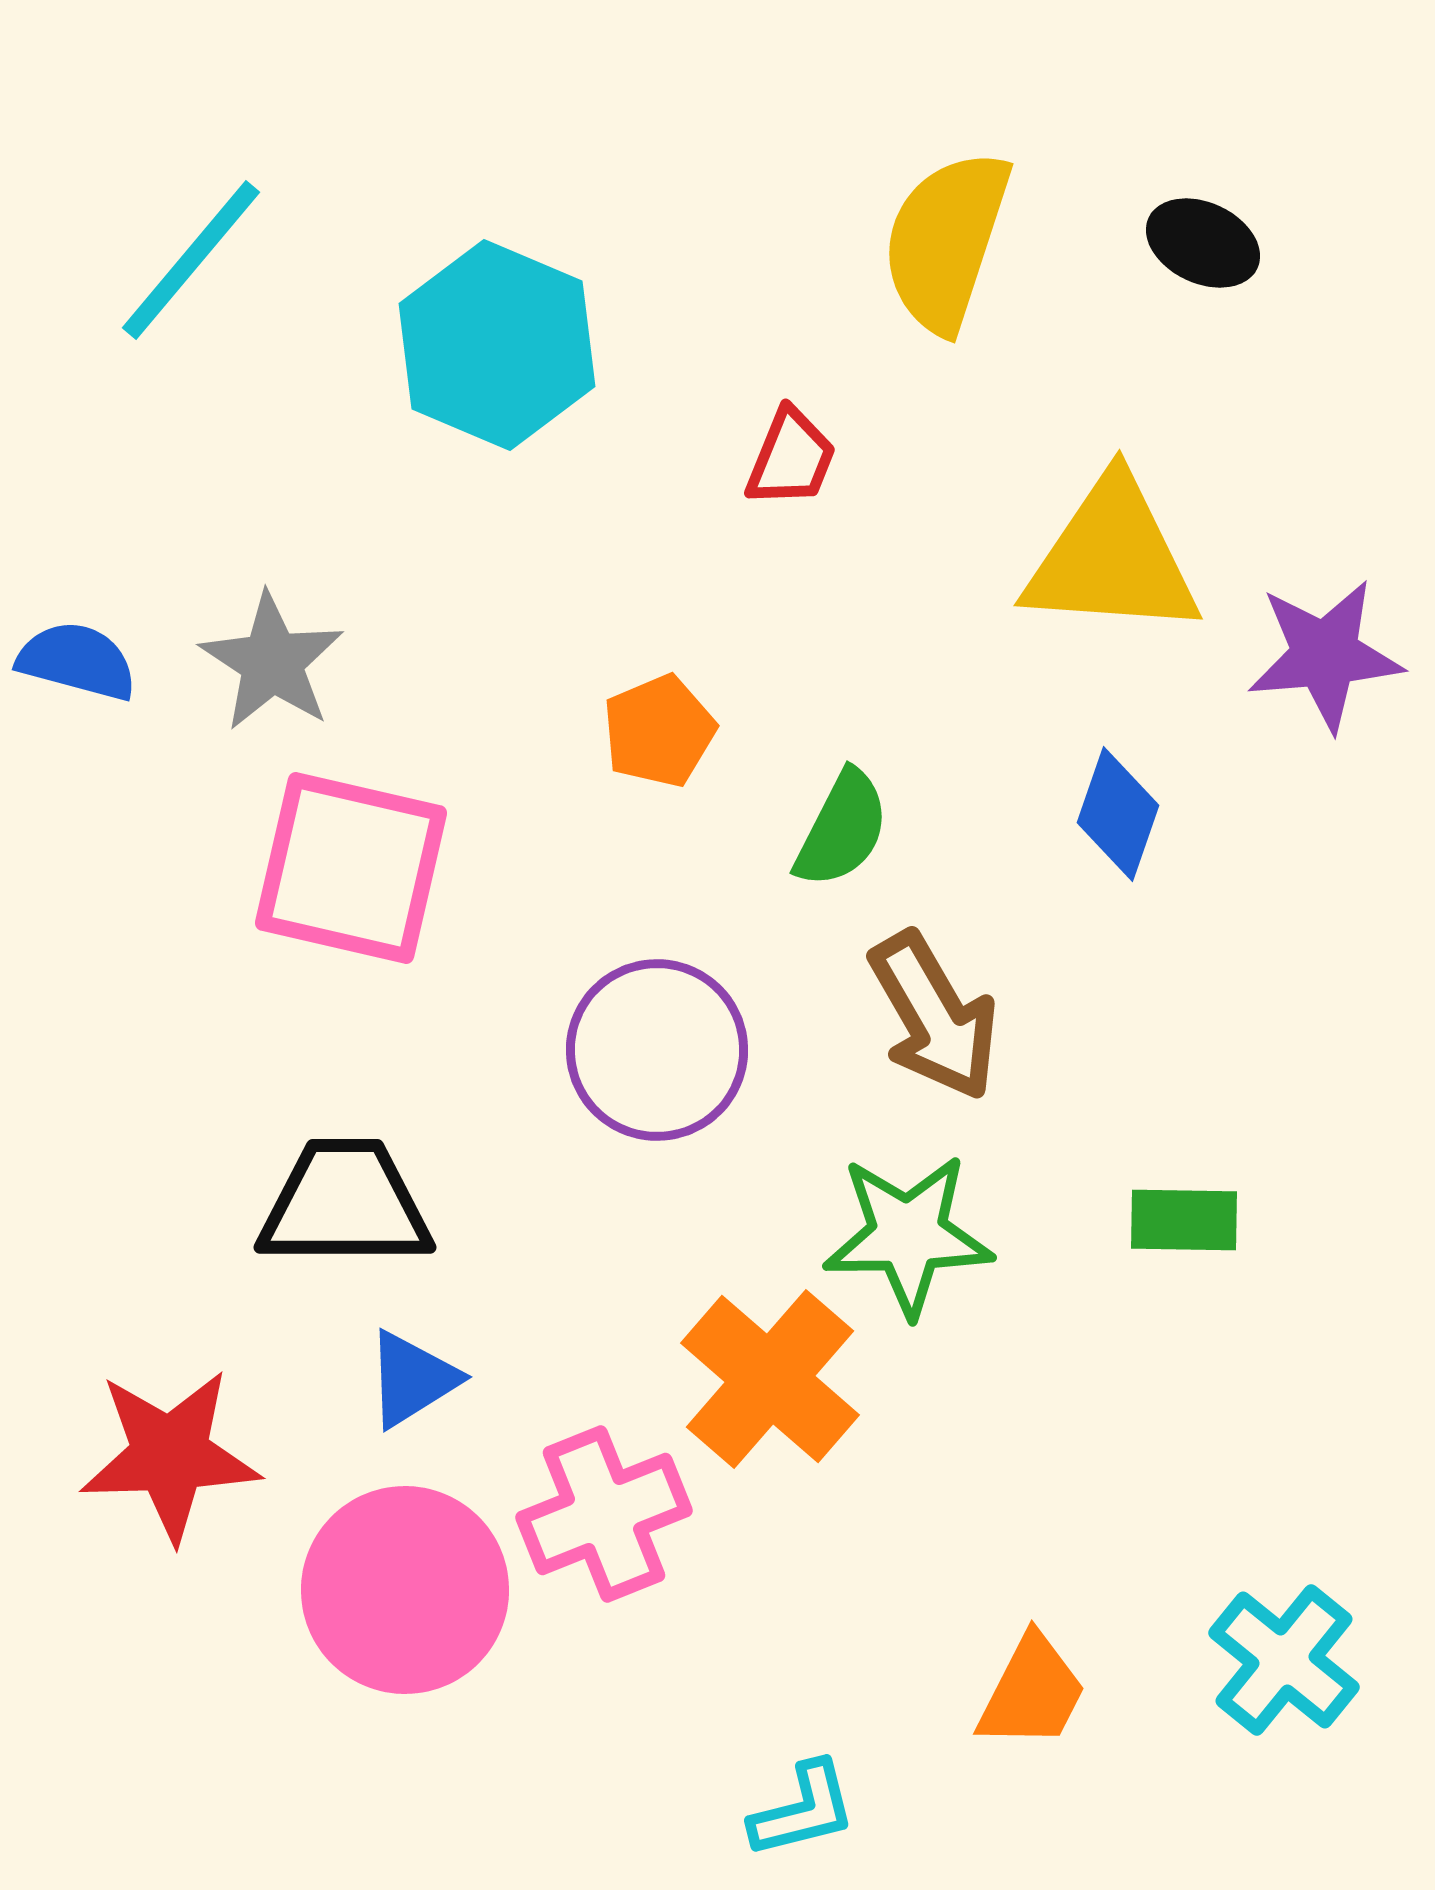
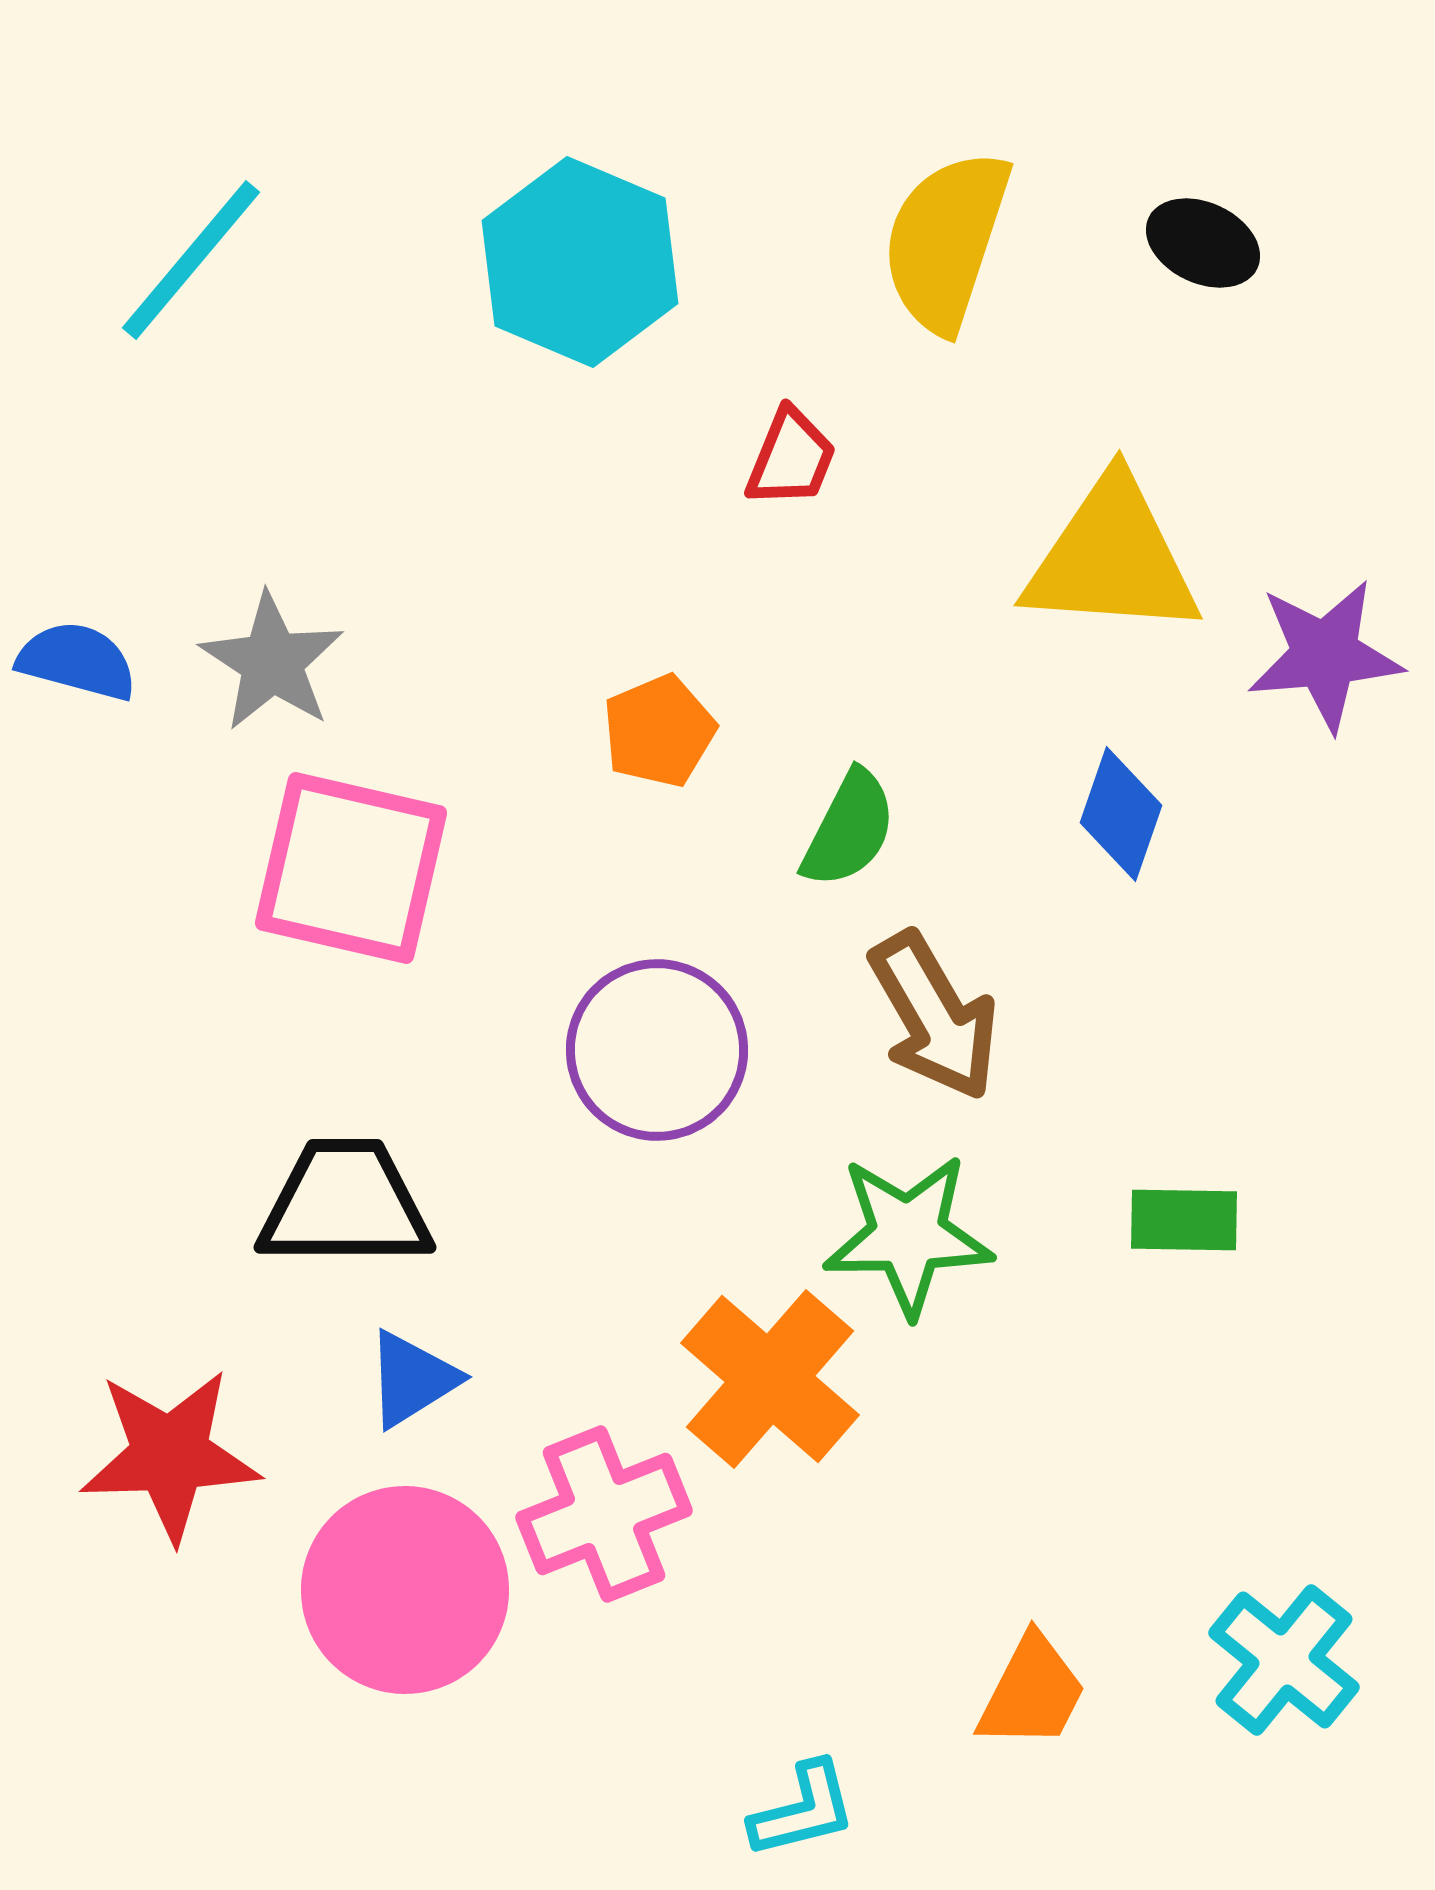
cyan hexagon: moved 83 px right, 83 px up
blue diamond: moved 3 px right
green semicircle: moved 7 px right
